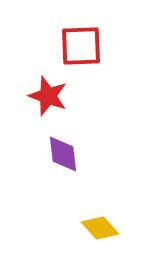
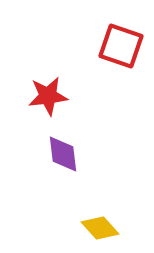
red square: moved 40 px right; rotated 21 degrees clockwise
red star: rotated 27 degrees counterclockwise
